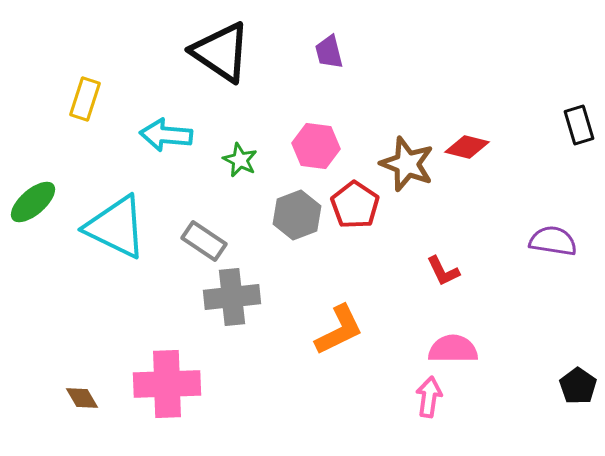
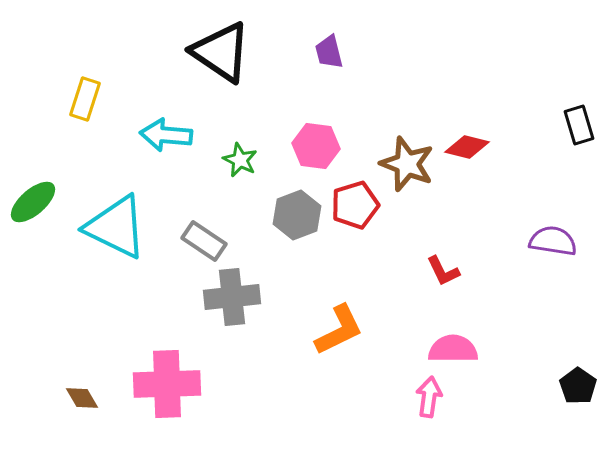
red pentagon: rotated 21 degrees clockwise
